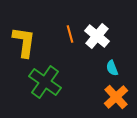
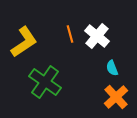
yellow L-shape: rotated 48 degrees clockwise
